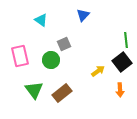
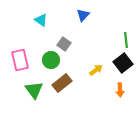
gray square: rotated 32 degrees counterclockwise
pink rectangle: moved 4 px down
black square: moved 1 px right, 1 px down
yellow arrow: moved 2 px left, 1 px up
brown rectangle: moved 10 px up
